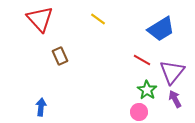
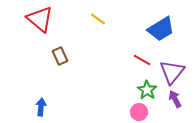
red triangle: rotated 8 degrees counterclockwise
